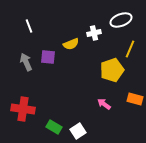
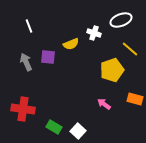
white cross: rotated 32 degrees clockwise
yellow line: rotated 72 degrees counterclockwise
white square: rotated 14 degrees counterclockwise
